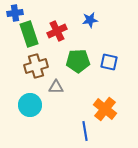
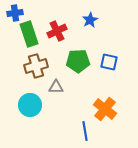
blue star: rotated 21 degrees counterclockwise
